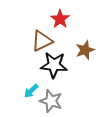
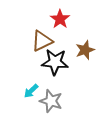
black star: moved 1 px right, 3 px up
